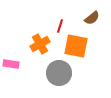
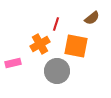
red line: moved 4 px left, 2 px up
pink rectangle: moved 2 px right, 1 px up; rotated 21 degrees counterclockwise
gray circle: moved 2 px left, 2 px up
